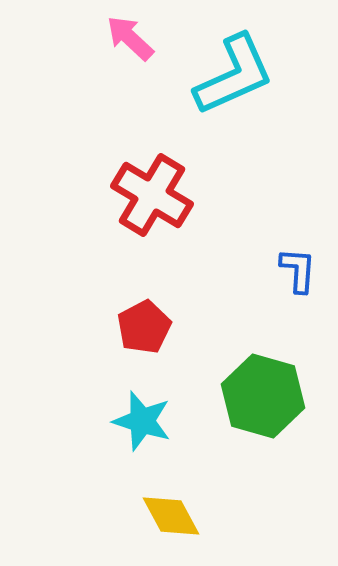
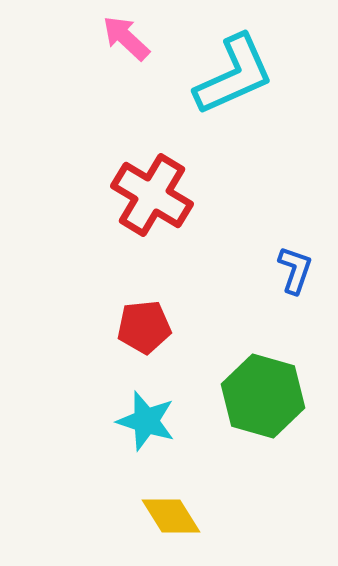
pink arrow: moved 4 px left
blue L-shape: moved 3 px left; rotated 15 degrees clockwise
red pentagon: rotated 22 degrees clockwise
cyan star: moved 4 px right
yellow diamond: rotated 4 degrees counterclockwise
